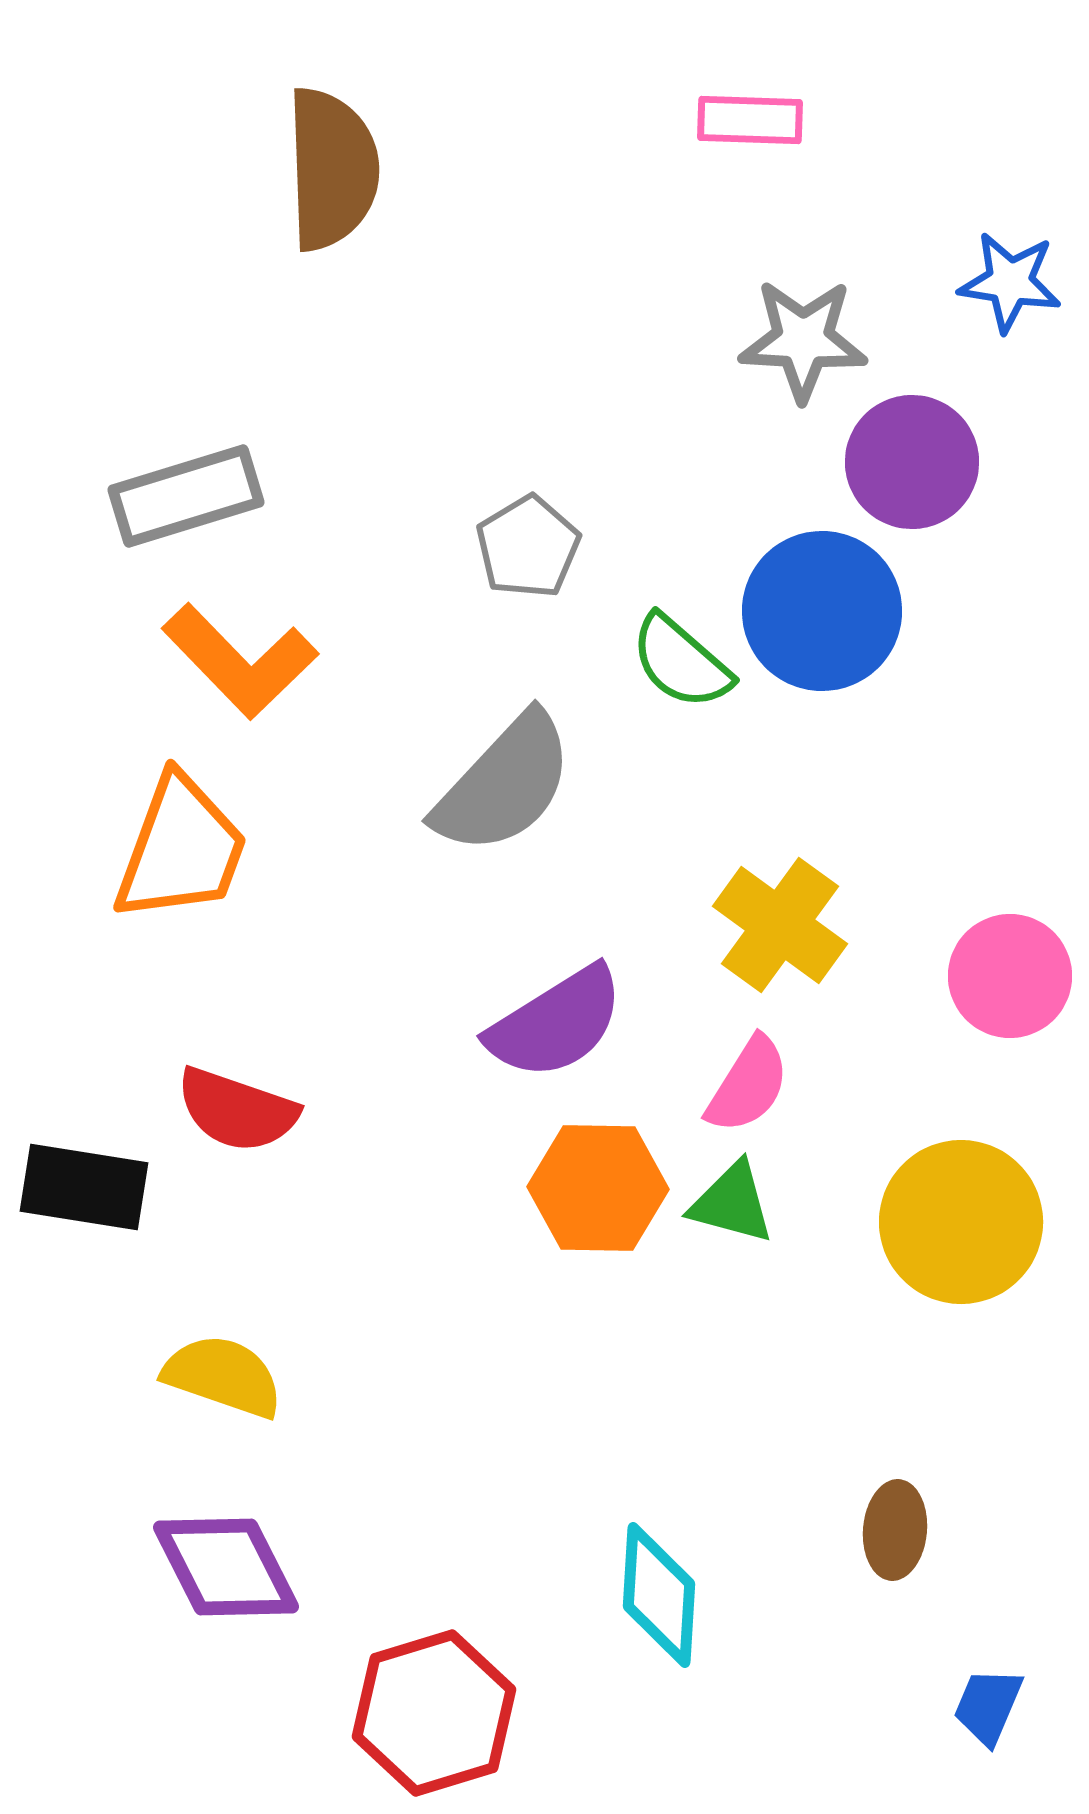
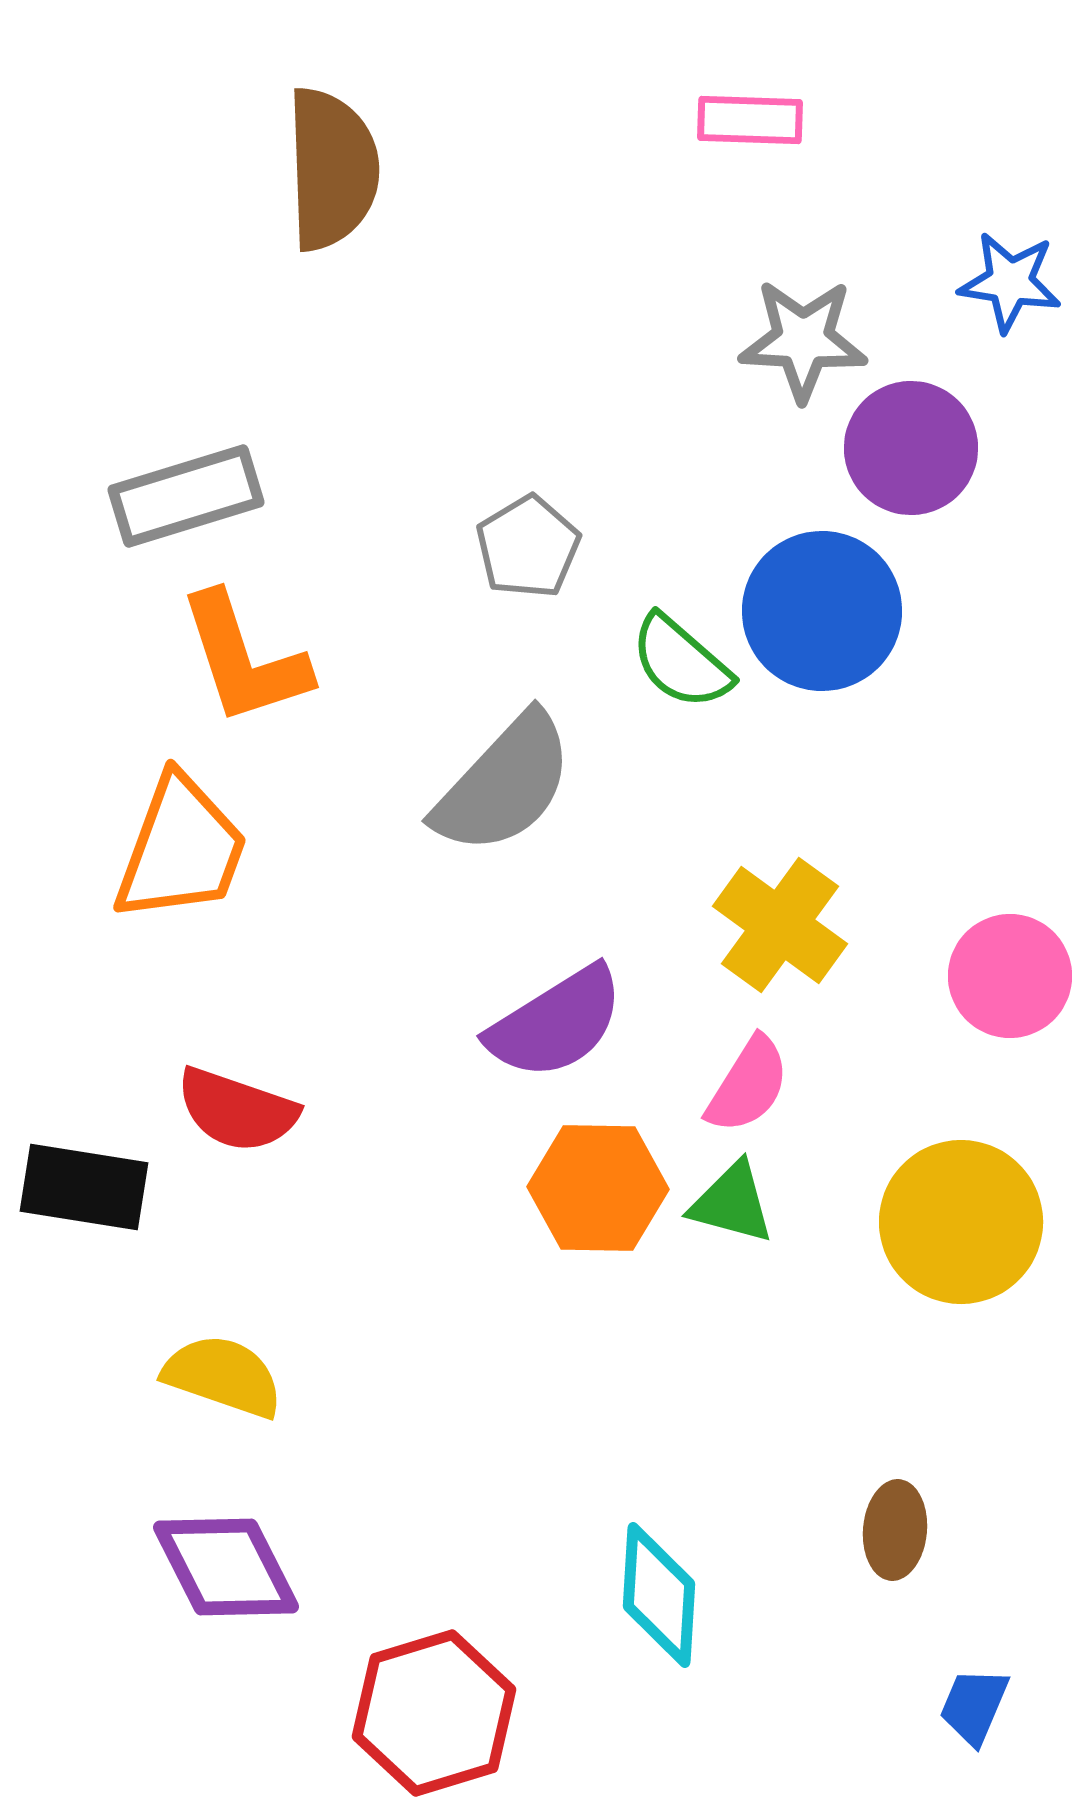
purple circle: moved 1 px left, 14 px up
orange L-shape: moved 4 px right, 2 px up; rotated 26 degrees clockwise
blue trapezoid: moved 14 px left
